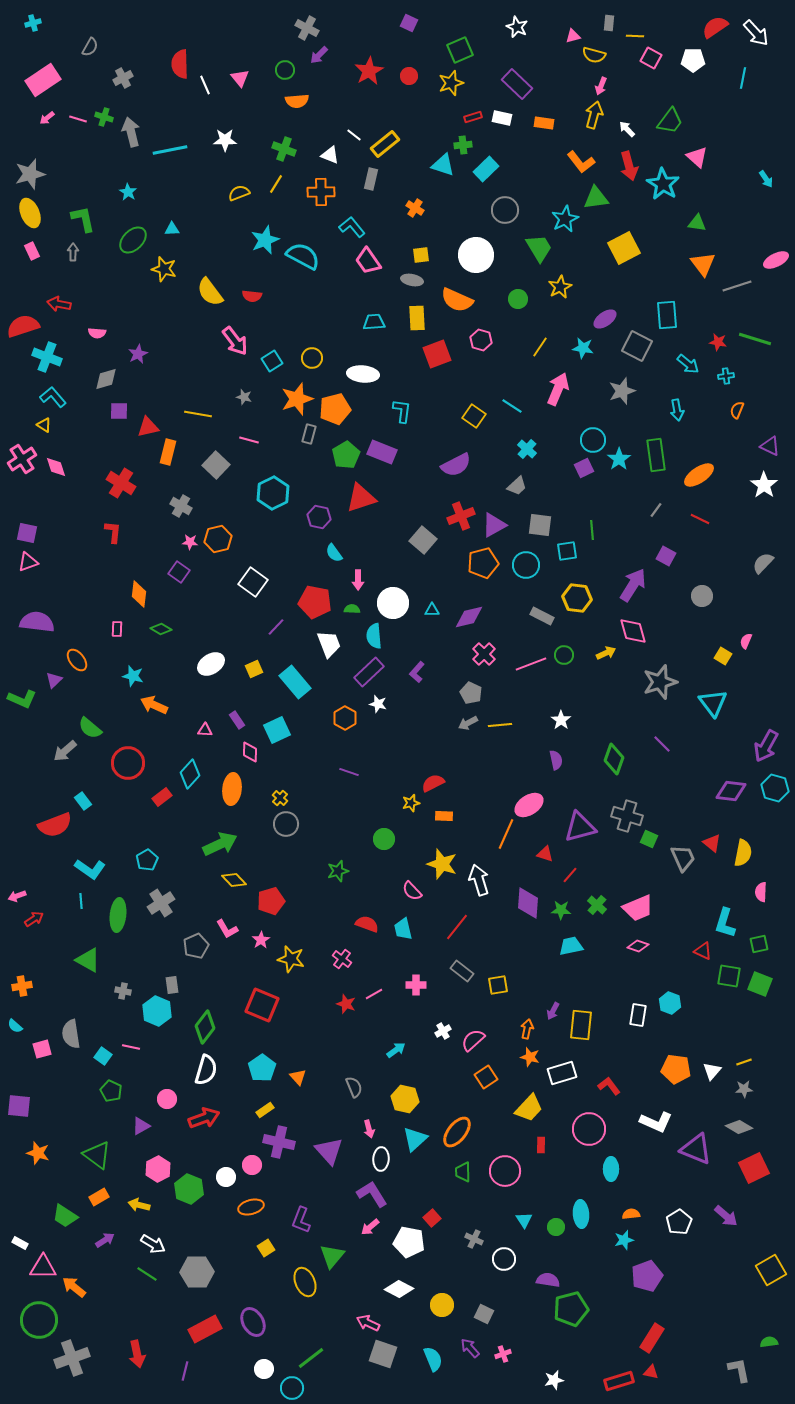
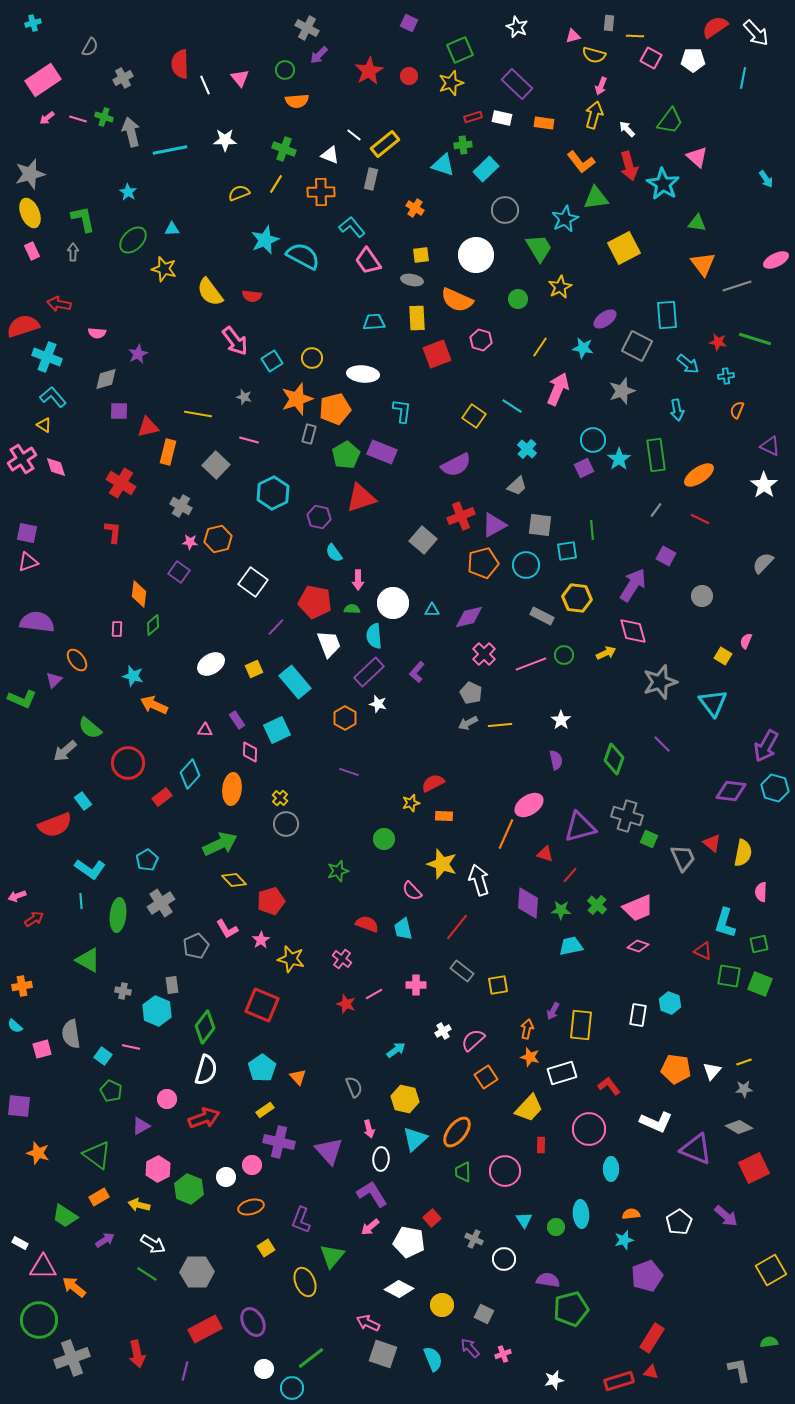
green diamond at (161, 629): moved 8 px left, 4 px up; rotated 70 degrees counterclockwise
